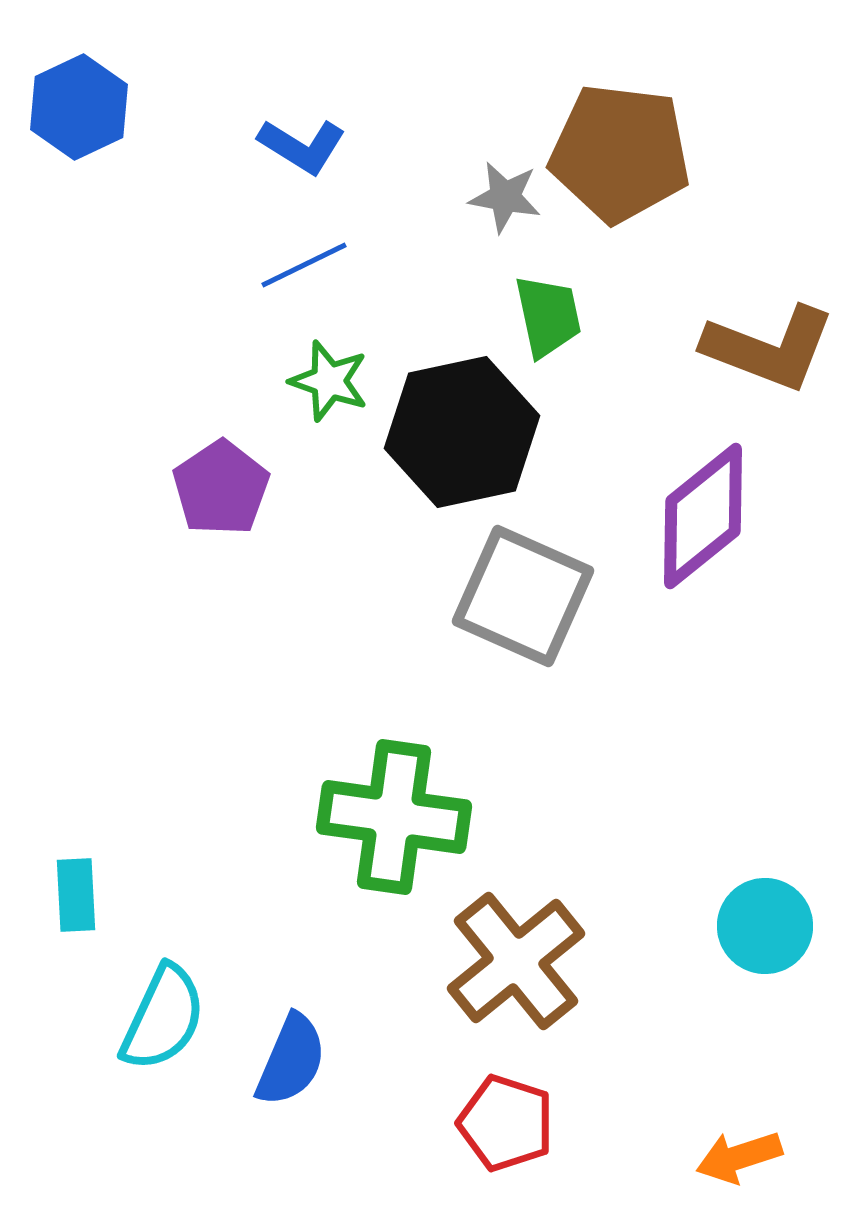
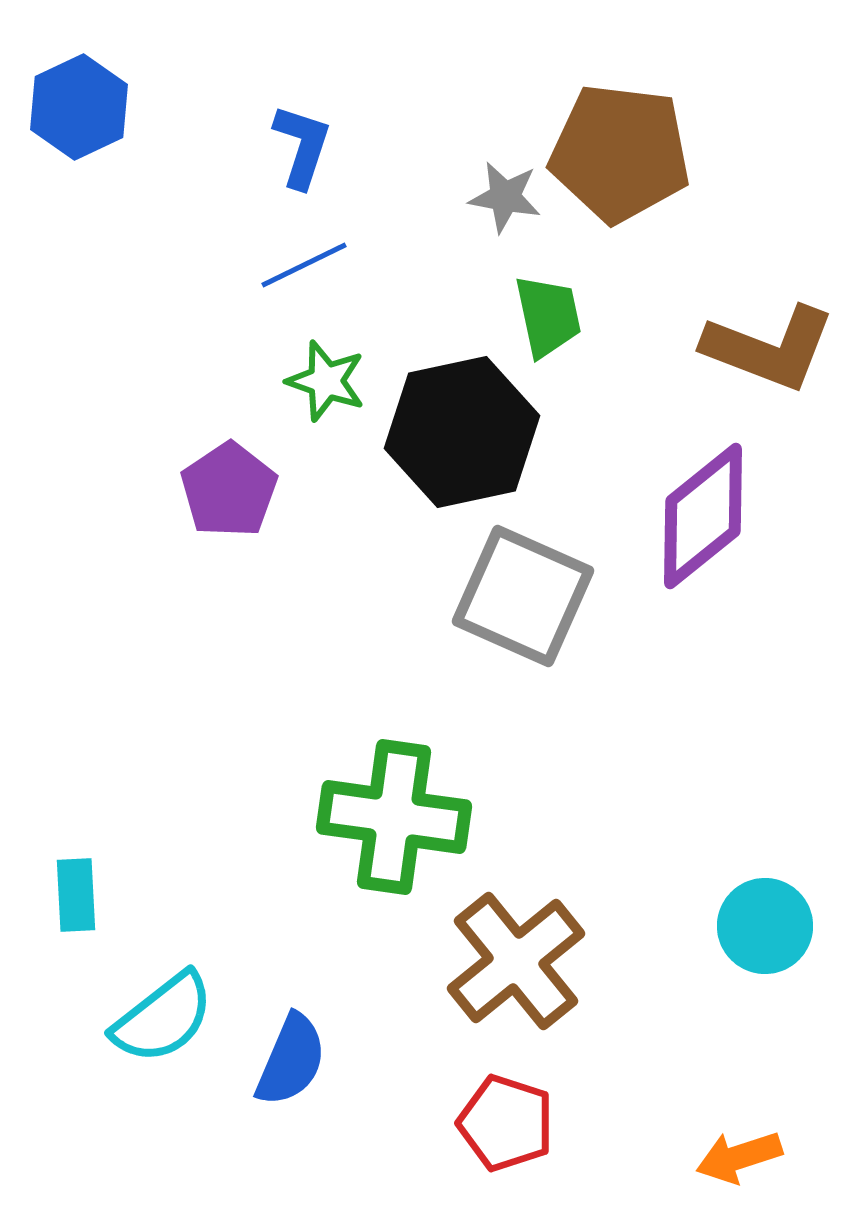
blue L-shape: rotated 104 degrees counterclockwise
green star: moved 3 px left
purple pentagon: moved 8 px right, 2 px down
cyan semicircle: rotated 27 degrees clockwise
